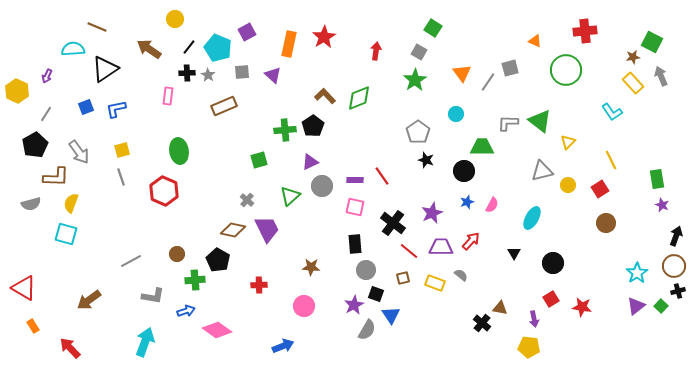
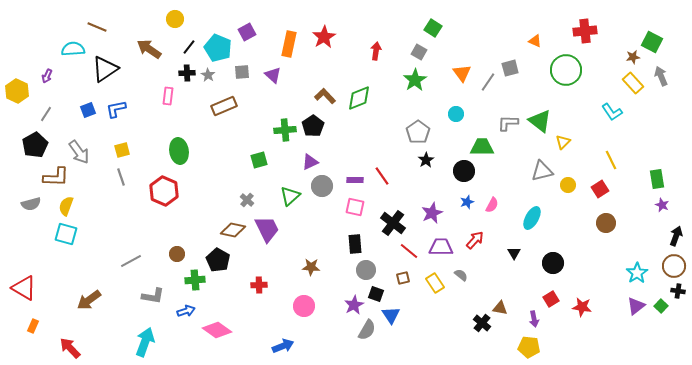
blue square at (86, 107): moved 2 px right, 3 px down
yellow triangle at (568, 142): moved 5 px left
black star at (426, 160): rotated 21 degrees clockwise
yellow semicircle at (71, 203): moved 5 px left, 3 px down
red arrow at (471, 241): moved 4 px right, 1 px up
yellow rectangle at (435, 283): rotated 36 degrees clockwise
black cross at (678, 291): rotated 24 degrees clockwise
orange rectangle at (33, 326): rotated 56 degrees clockwise
